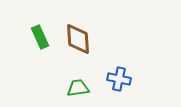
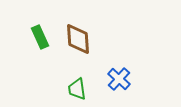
blue cross: rotated 30 degrees clockwise
green trapezoid: moved 1 px left, 1 px down; rotated 90 degrees counterclockwise
